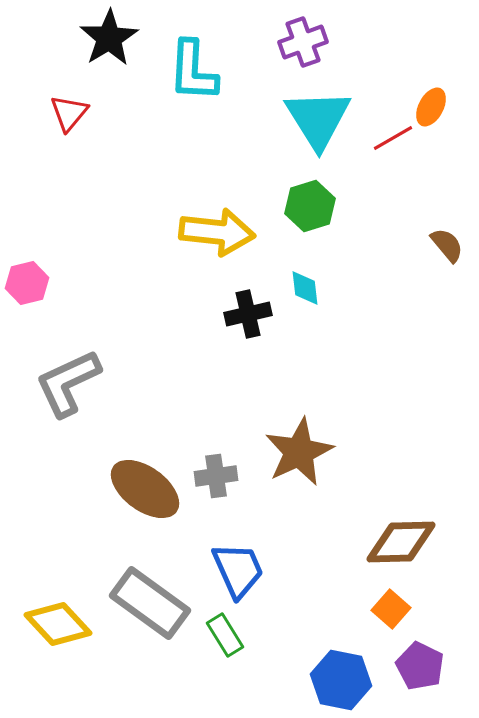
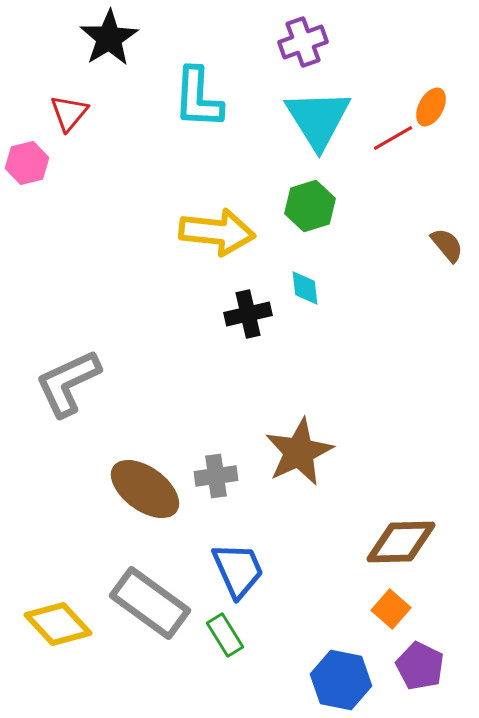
cyan L-shape: moved 5 px right, 27 px down
pink hexagon: moved 120 px up
